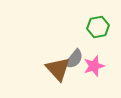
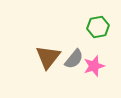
brown triangle: moved 10 px left, 12 px up; rotated 20 degrees clockwise
